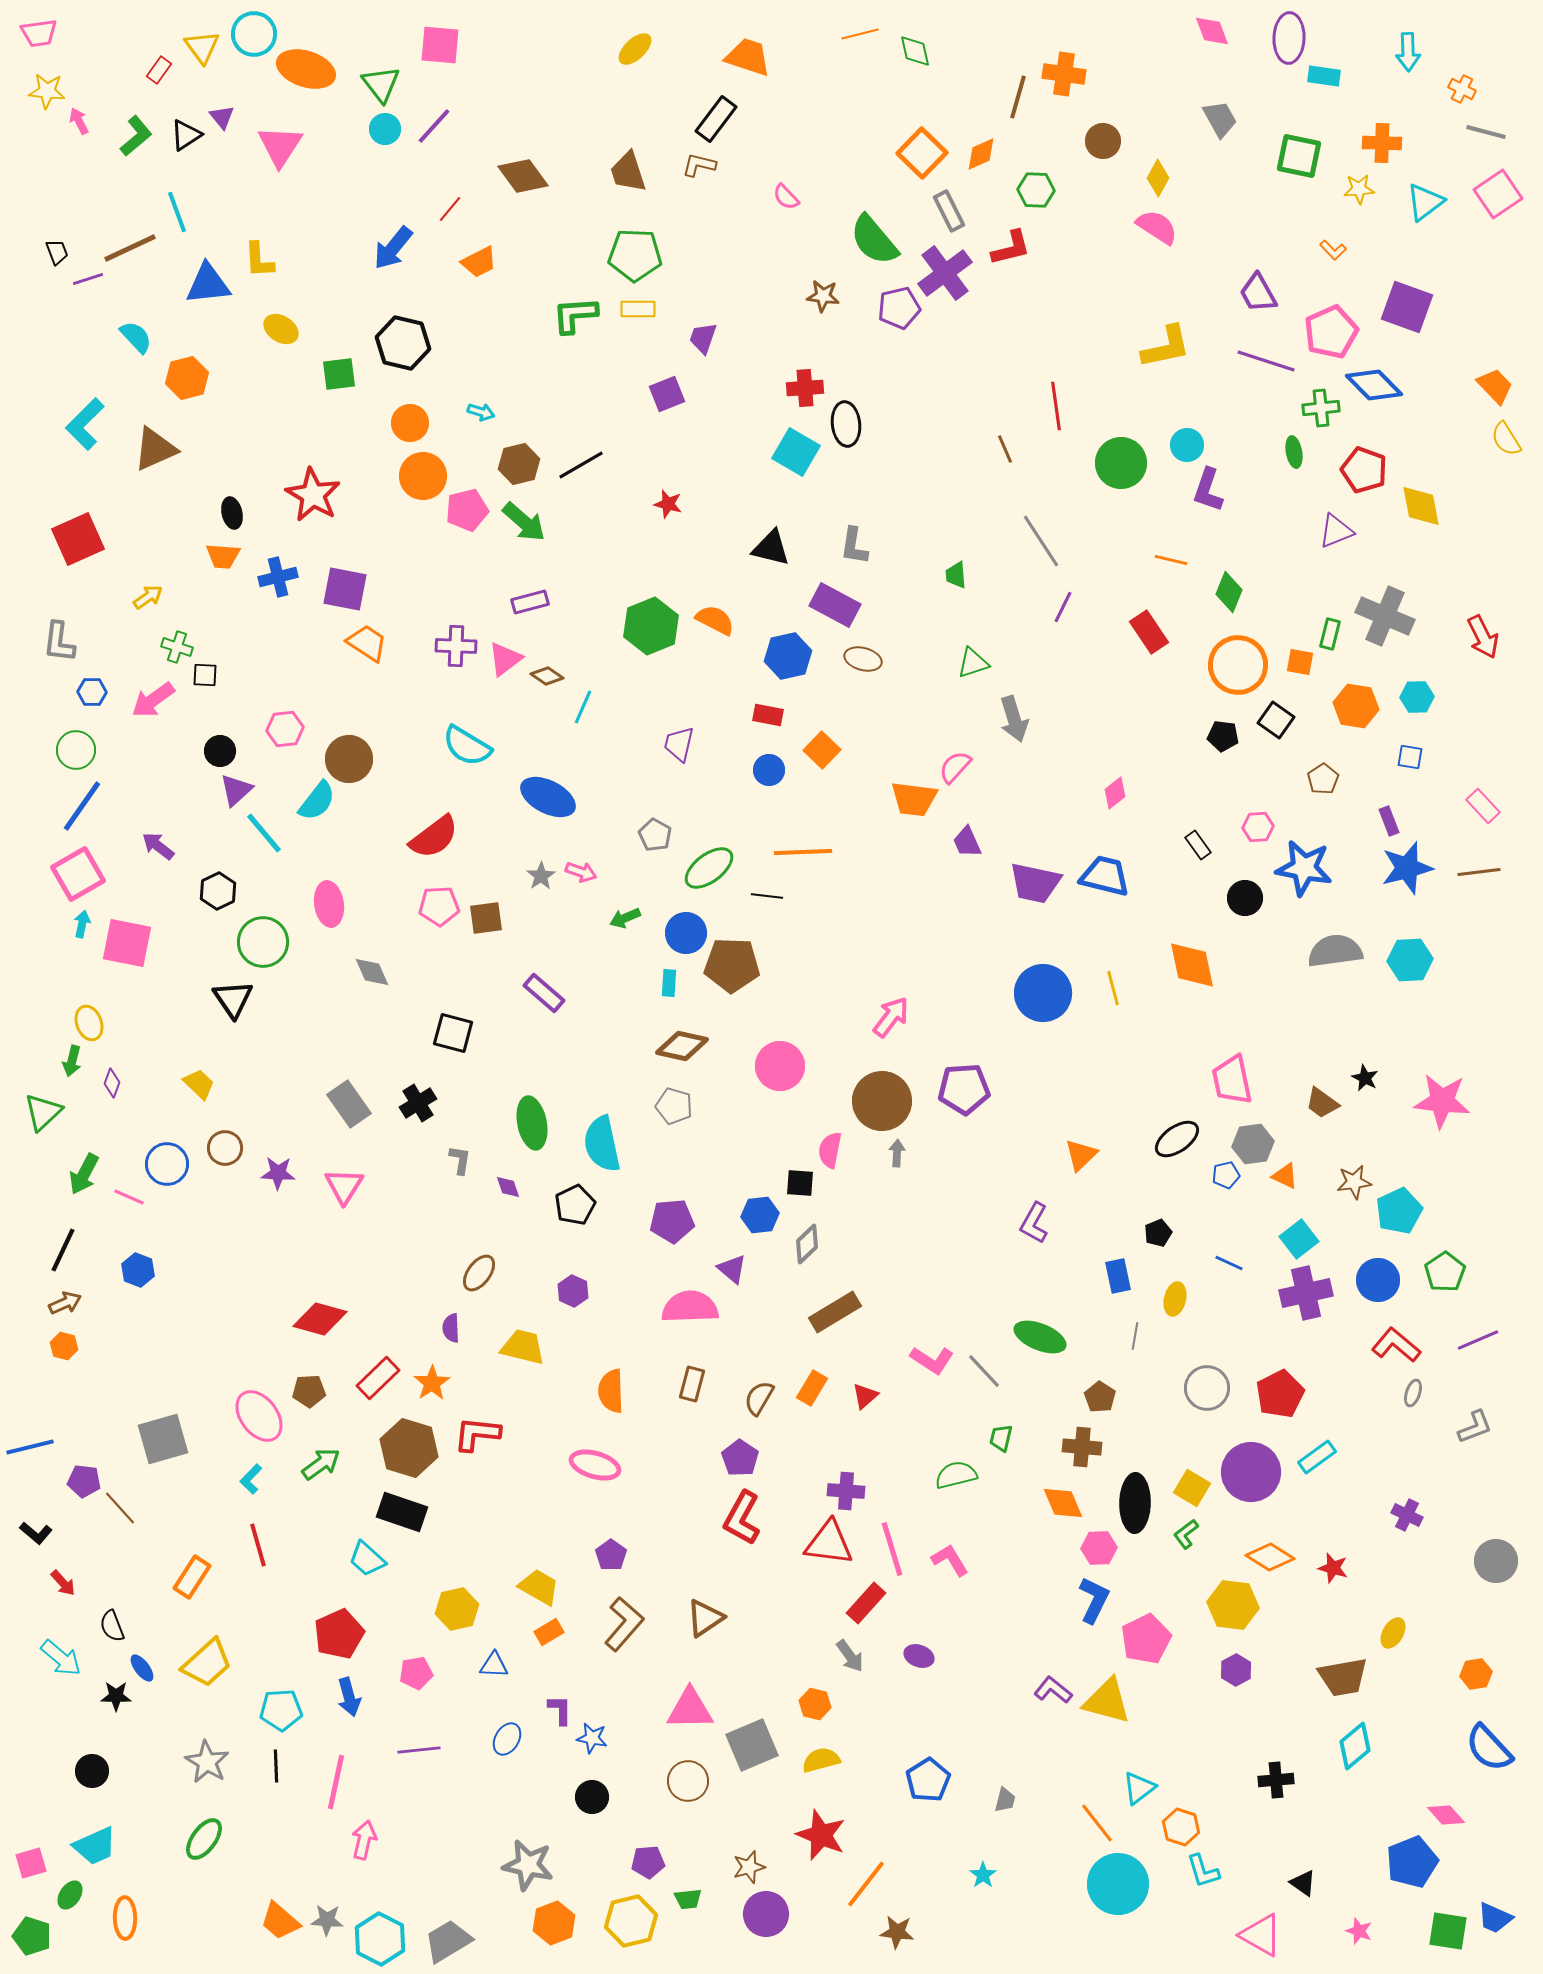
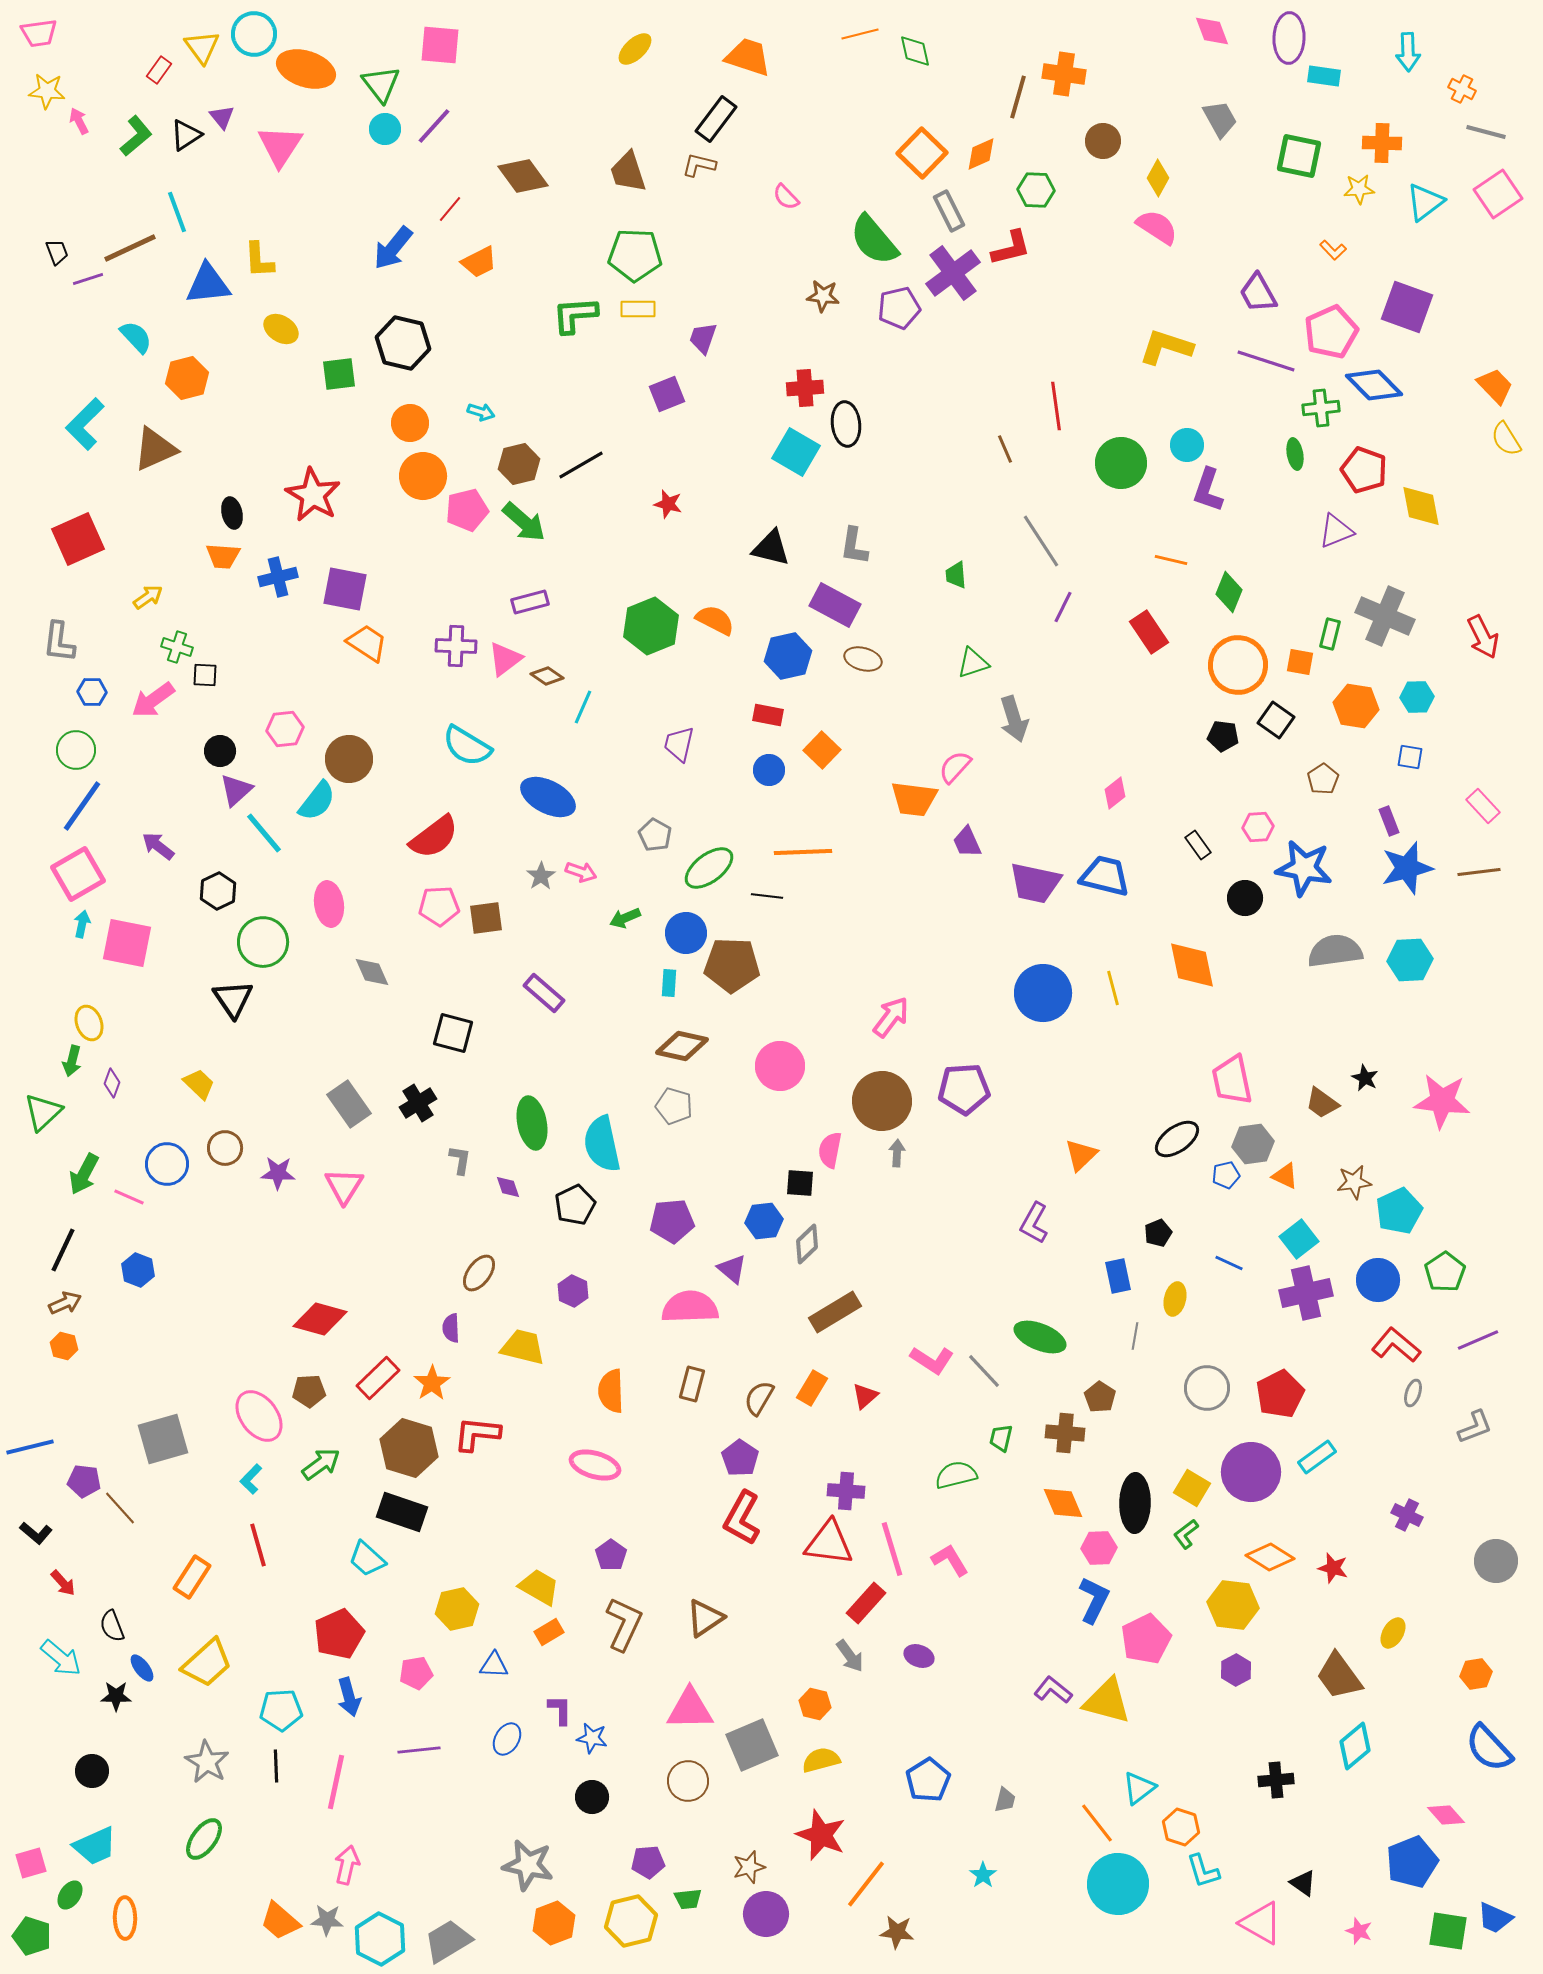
purple cross at (945, 273): moved 8 px right
yellow L-shape at (1166, 347): rotated 150 degrees counterclockwise
green ellipse at (1294, 452): moved 1 px right, 2 px down
blue hexagon at (760, 1215): moved 4 px right, 6 px down
brown cross at (1082, 1447): moved 17 px left, 14 px up
brown L-shape at (624, 1624): rotated 16 degrees counterclockwise
brown trapezoid at (1343, 1677): moved 4 px left, 1 px up; rotated 64 degrees clockwise
pink arrow at (364, 1840): moved 17 px left, 25 px down
pink triangle at (1261, 1935): moved 12 px up
